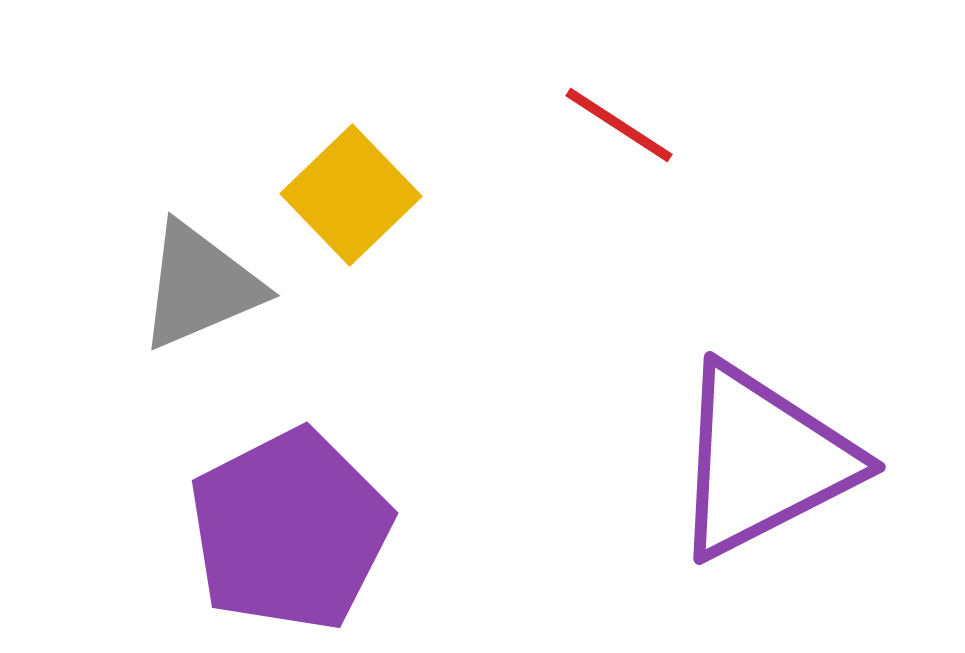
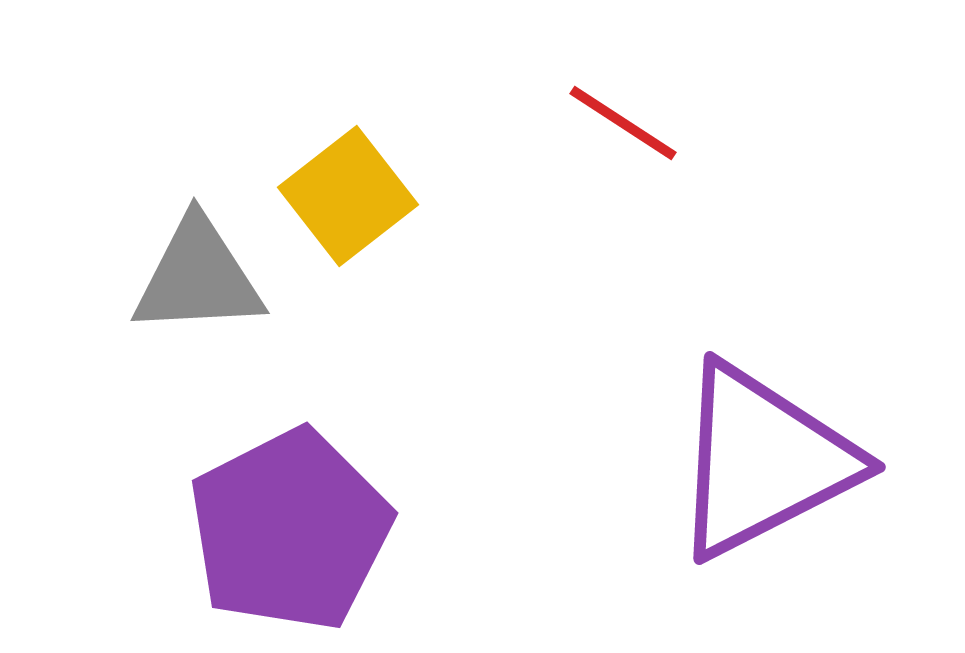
red line: moved 4 px right, 2 px up
yellow square: moved 3 px left, 1 px down; rotated 6 degrees clockwise
gray triangle: moved 2 px left, 9 px up; rotated 20 degrees clockwise
